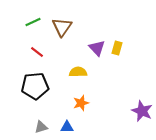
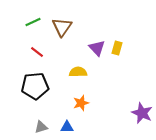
purple star: moved 2 px down
